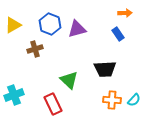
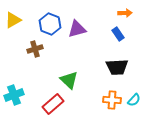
yellow triangle: moved 5 px up
black trapezoid: moved 12 px right, 2 px up
red rectangle: rotated 75 degrees clockwise
